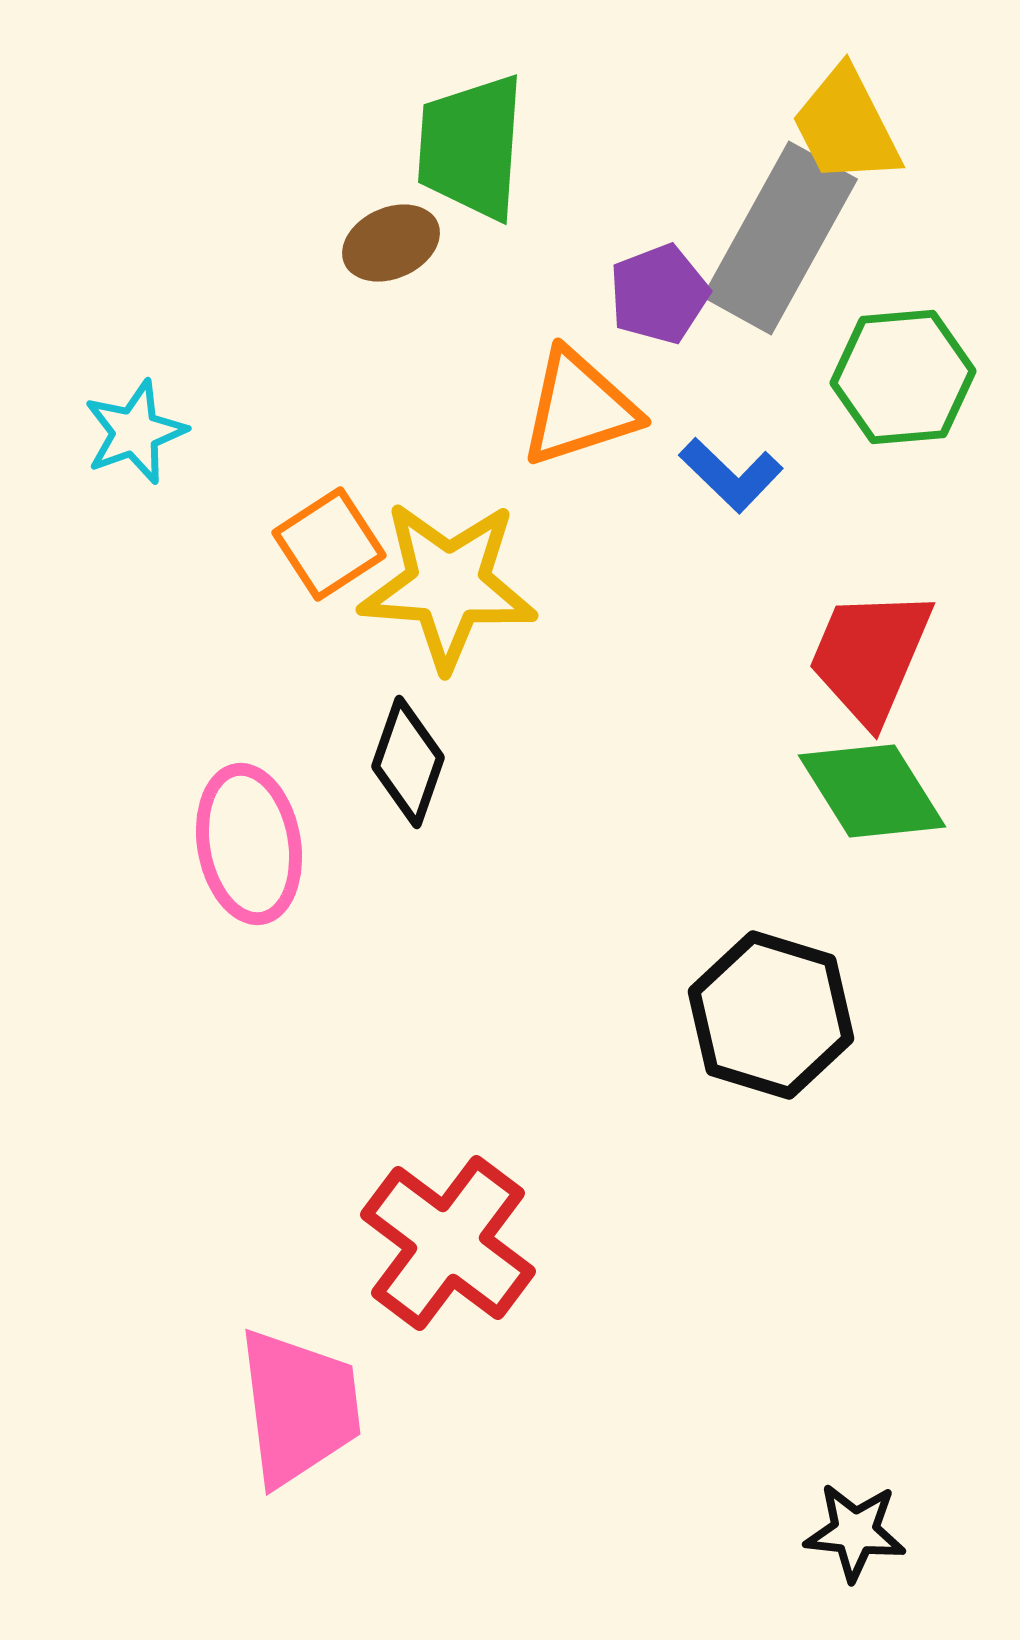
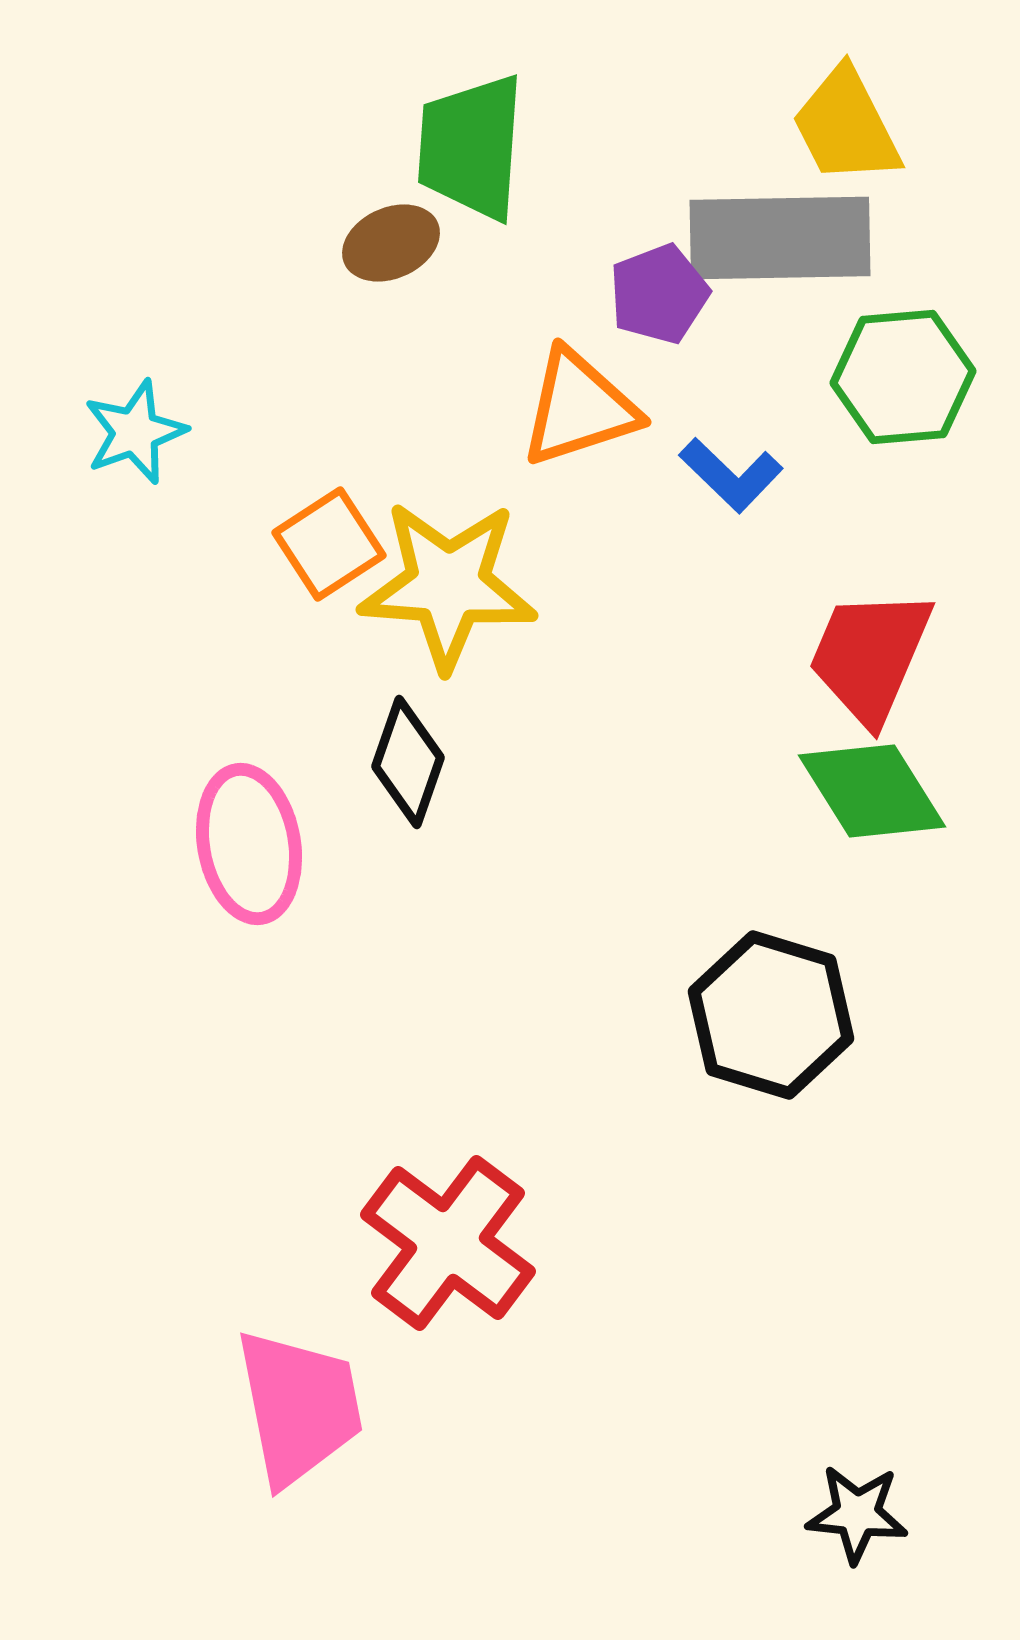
gray rectangle: rotated 60 degrees clockwise
pink trapezoid: rotated 4 degrees counterclockwise
black star: moved 2 px right, 18 px up
